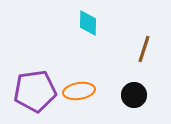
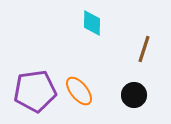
cyan diamond: moved 4 px right
orange ellipse: rotated 60 degrees clockwise
